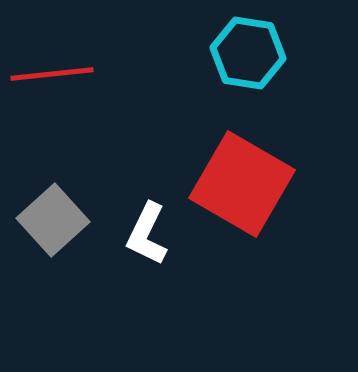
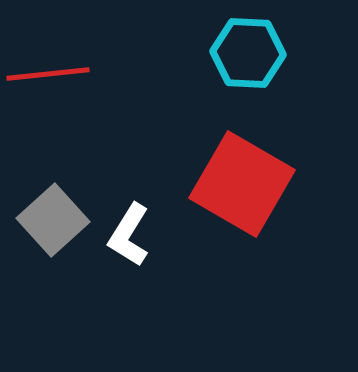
cyan hexagon: rotated 6 degrees counterclockwise
red line: moved 4 px left
white L-shape: moved 18 px left, 1 px down; rotated 6 degrees clockwise
